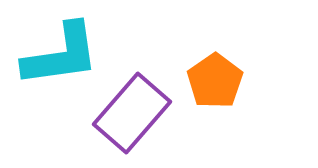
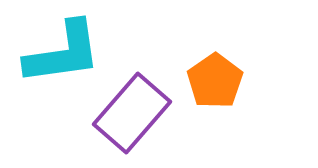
cyan L-shape: moved 2 px right, 2 px up
